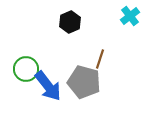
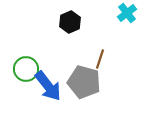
cyan cross: moved 3 px left, 3 px up
